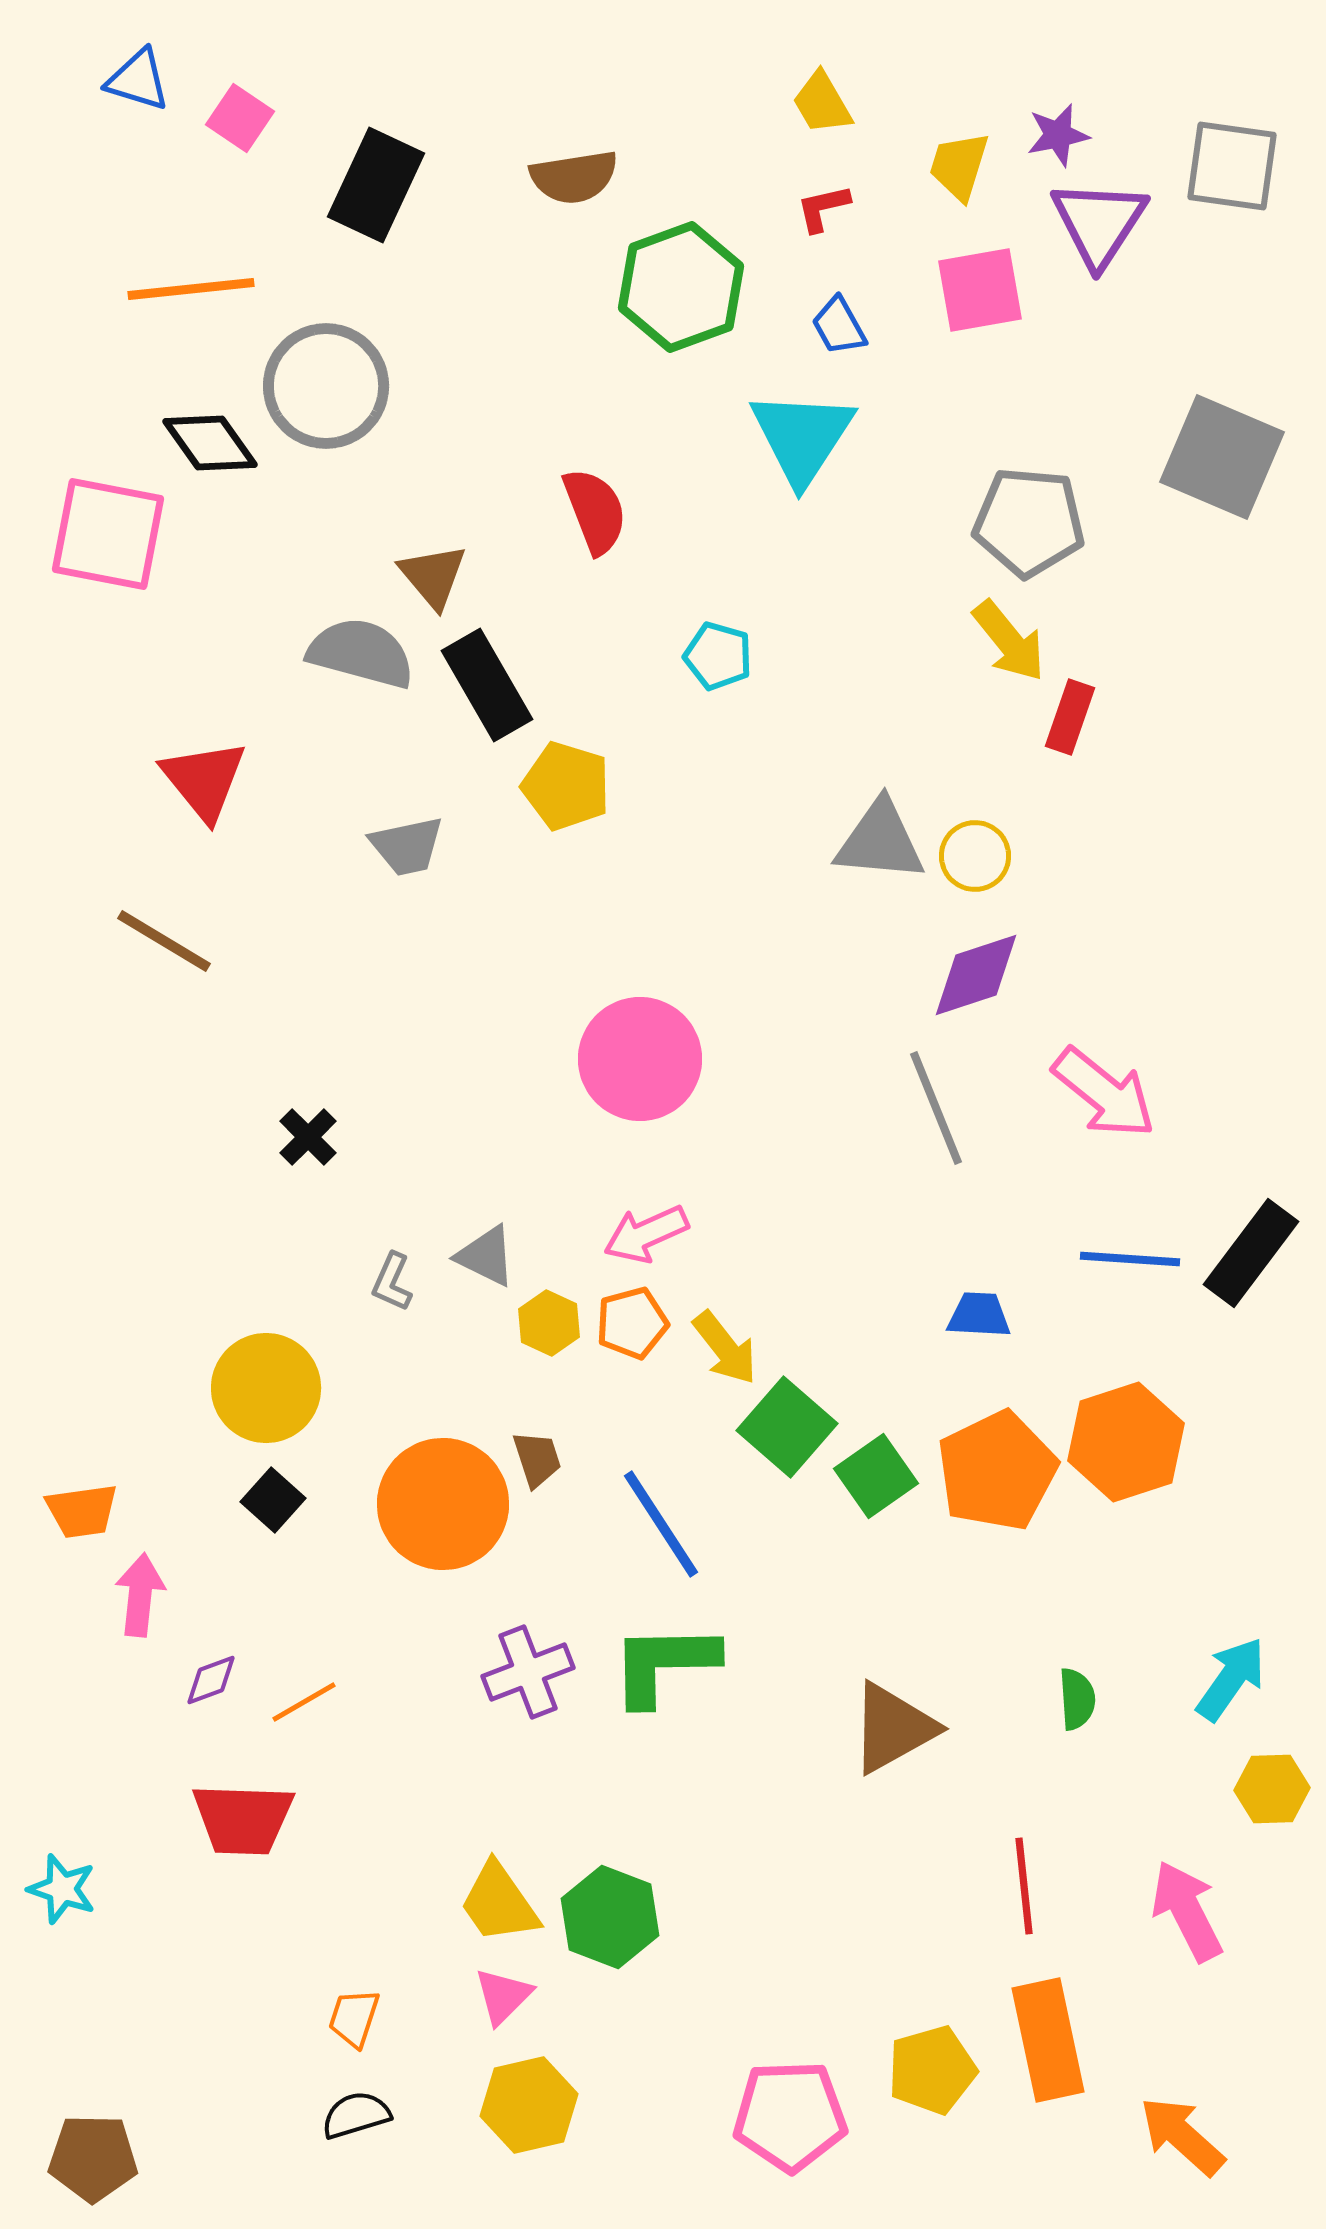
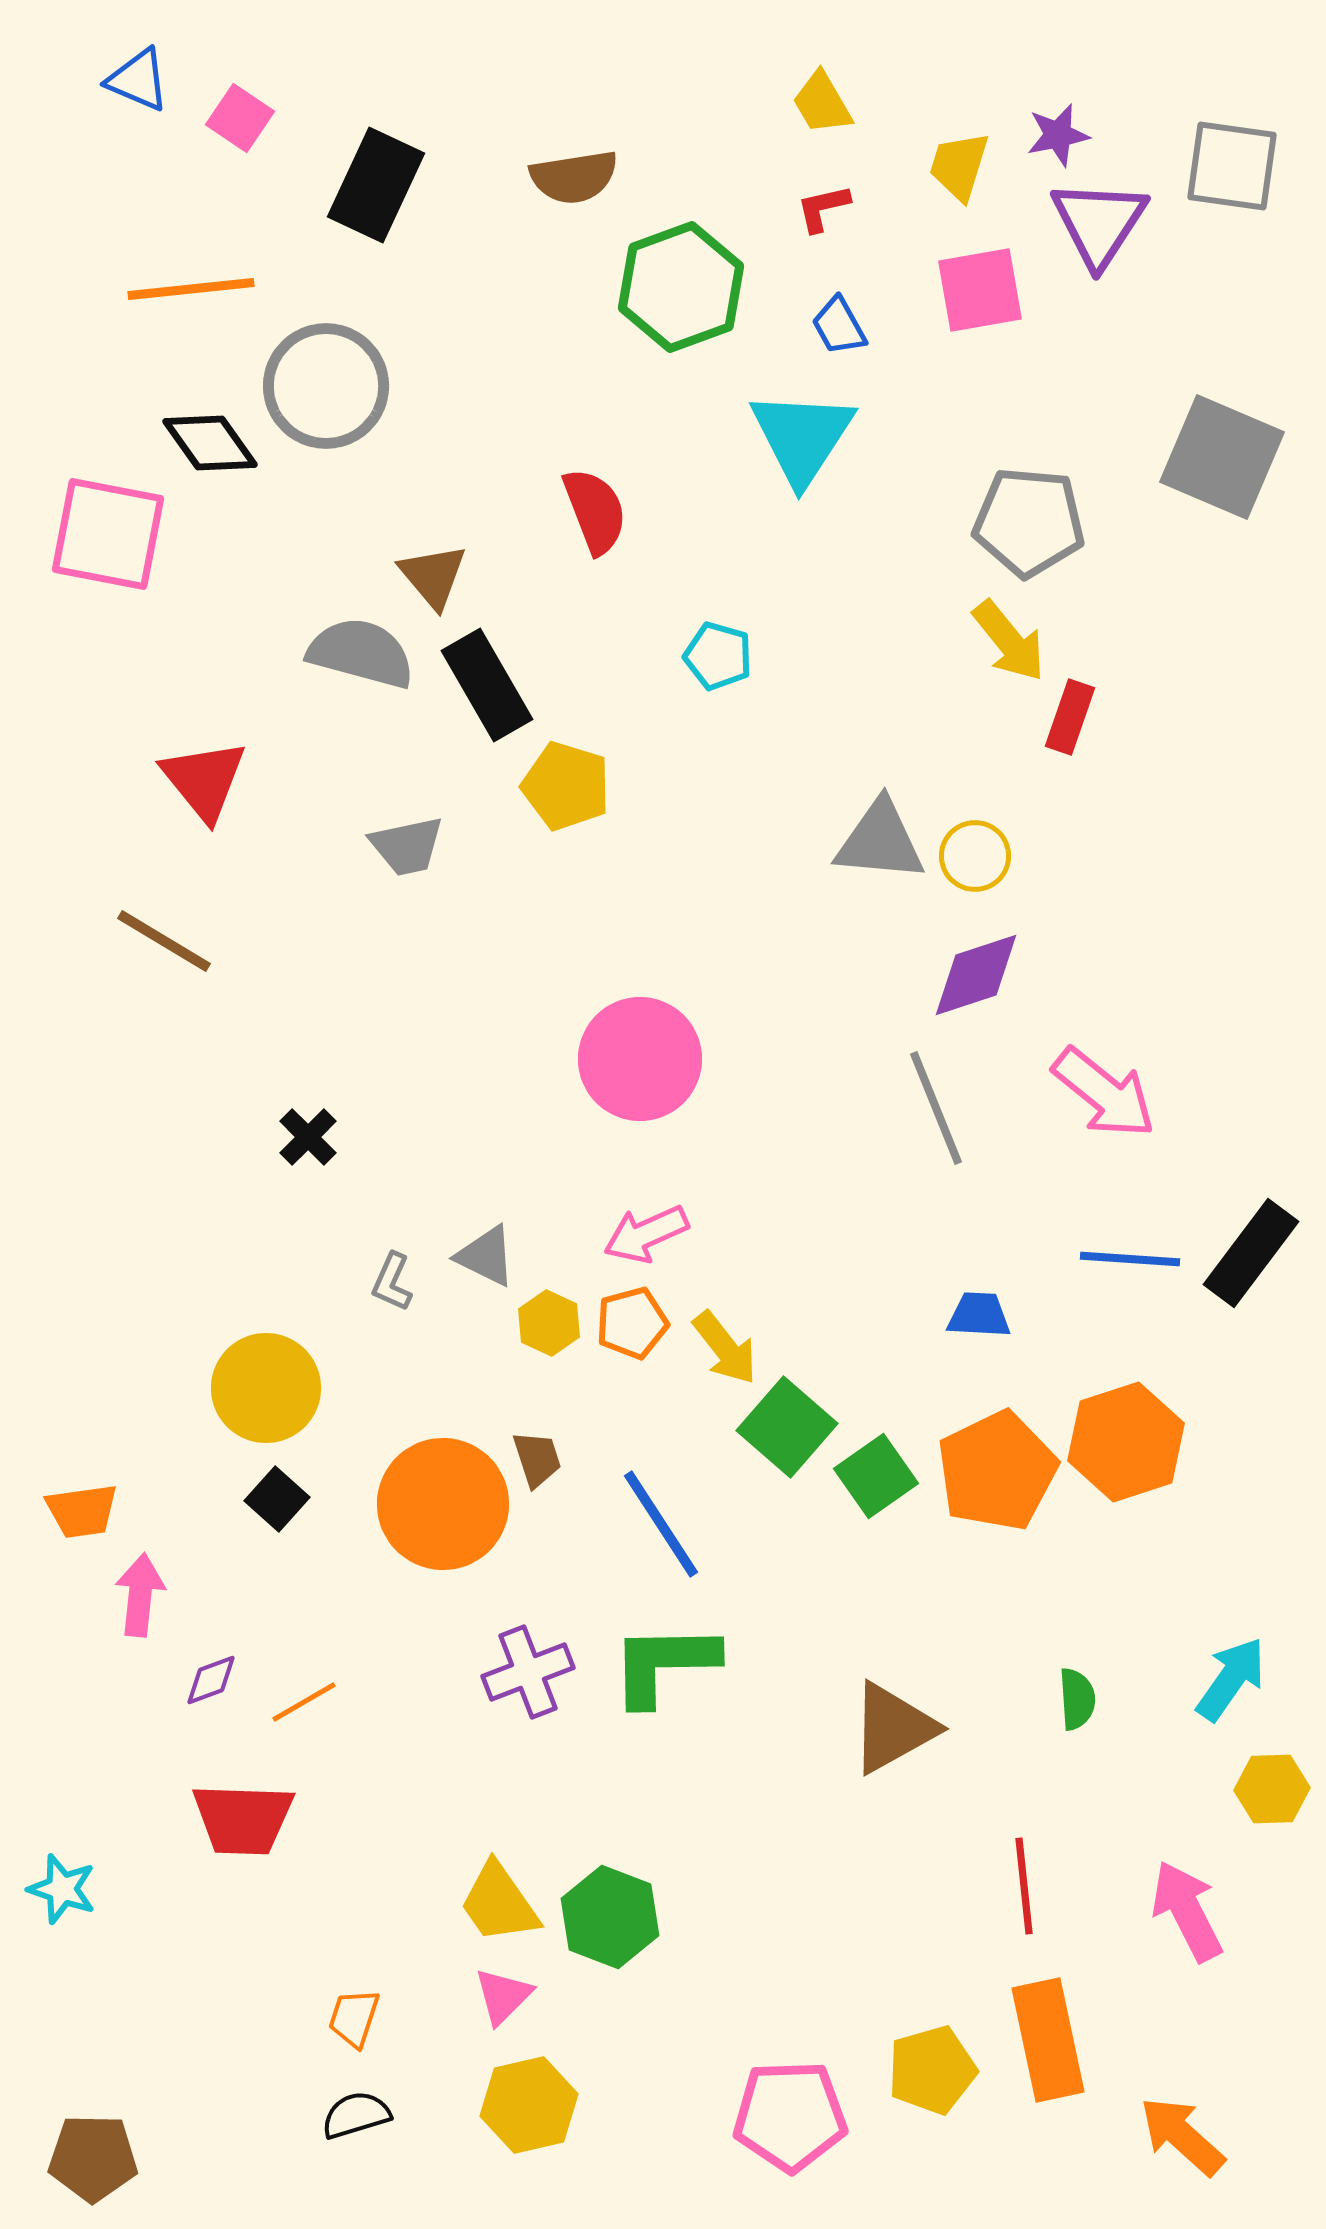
blue triangle at (138, 80): rotated 6 degrees clockwise
black square at (273, 1500): moved 4 px right, 1 px up
